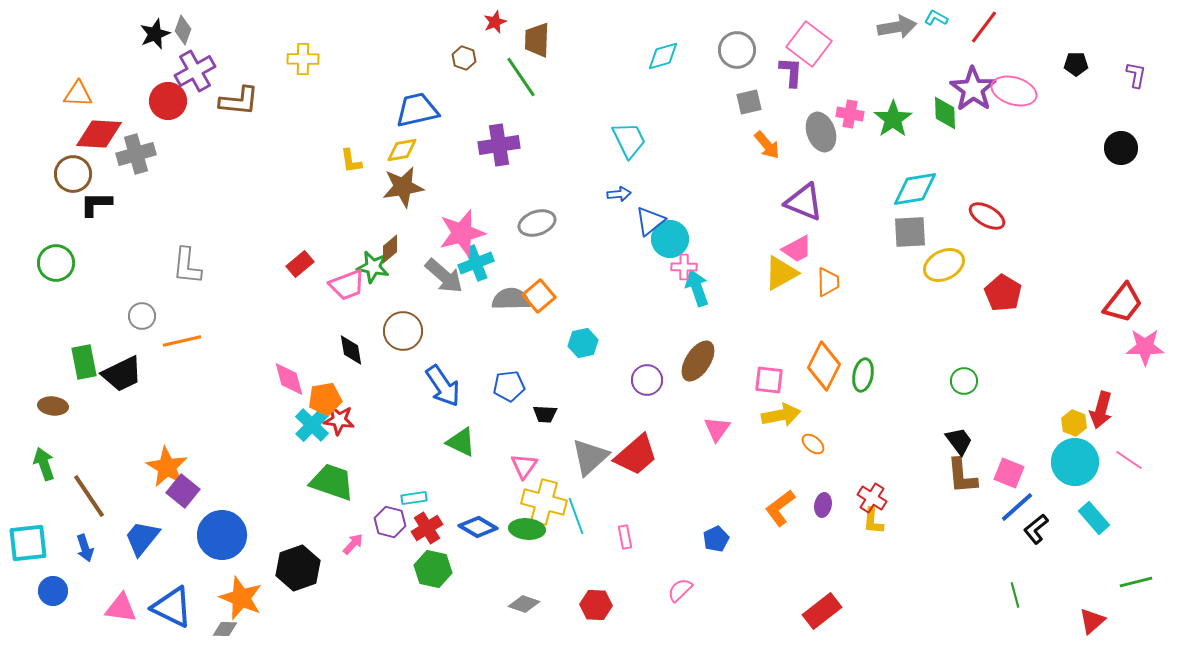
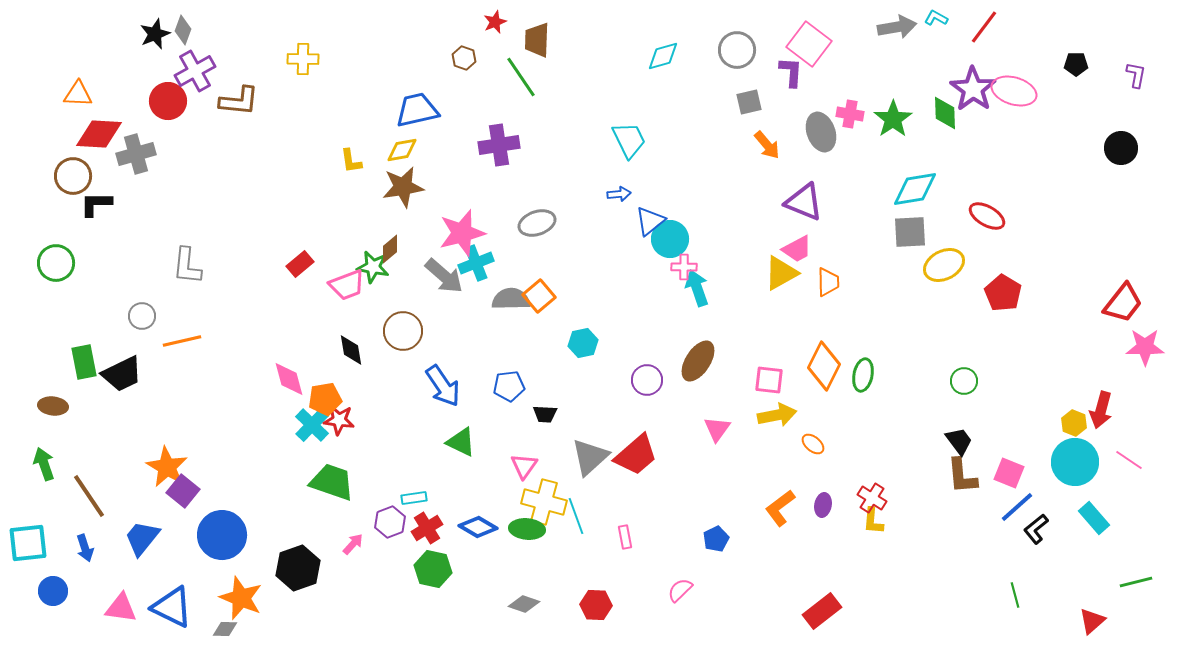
brown circle at (73, 174): moved 2 px down
yellow arrow at (781, 415): moved 4 px left
purple hexagon at (390, 522): rotated 24 degrees clockwise
